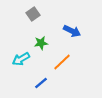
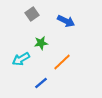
gray square: moved 1 px left
blue arrow: moved 6 px left, 10 px up
